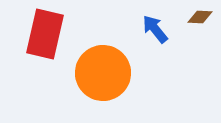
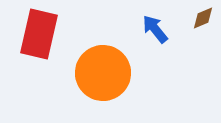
brown diamond: moved 3 px right, 1 px down; rotated 25 degrees counterclockwise
red rectangle: moved 6 px left
